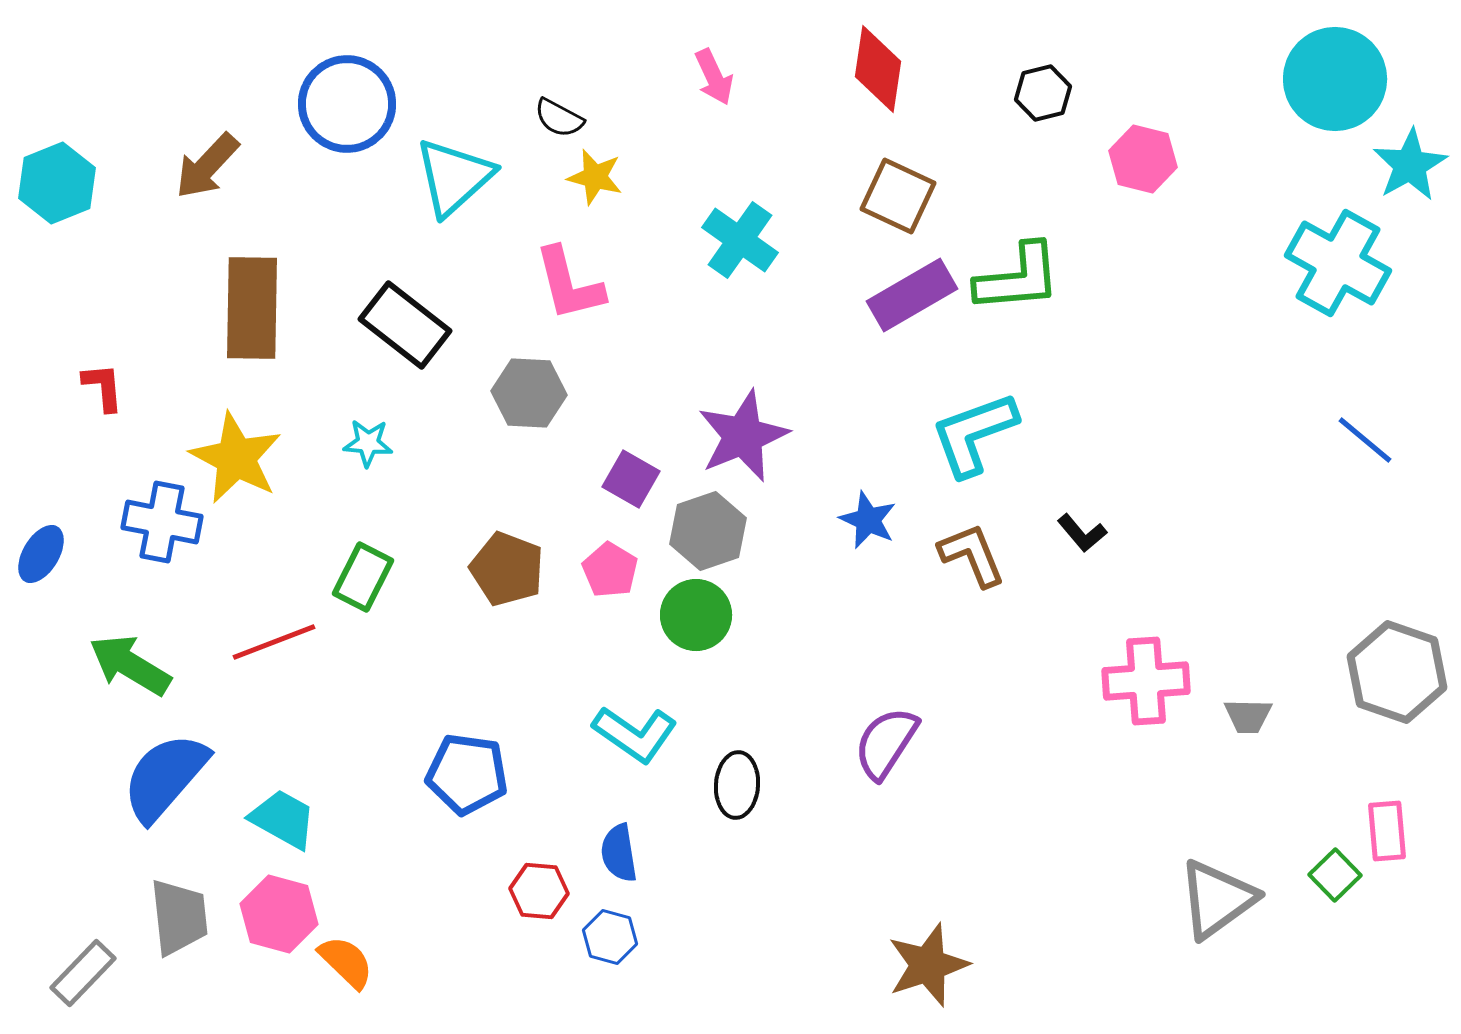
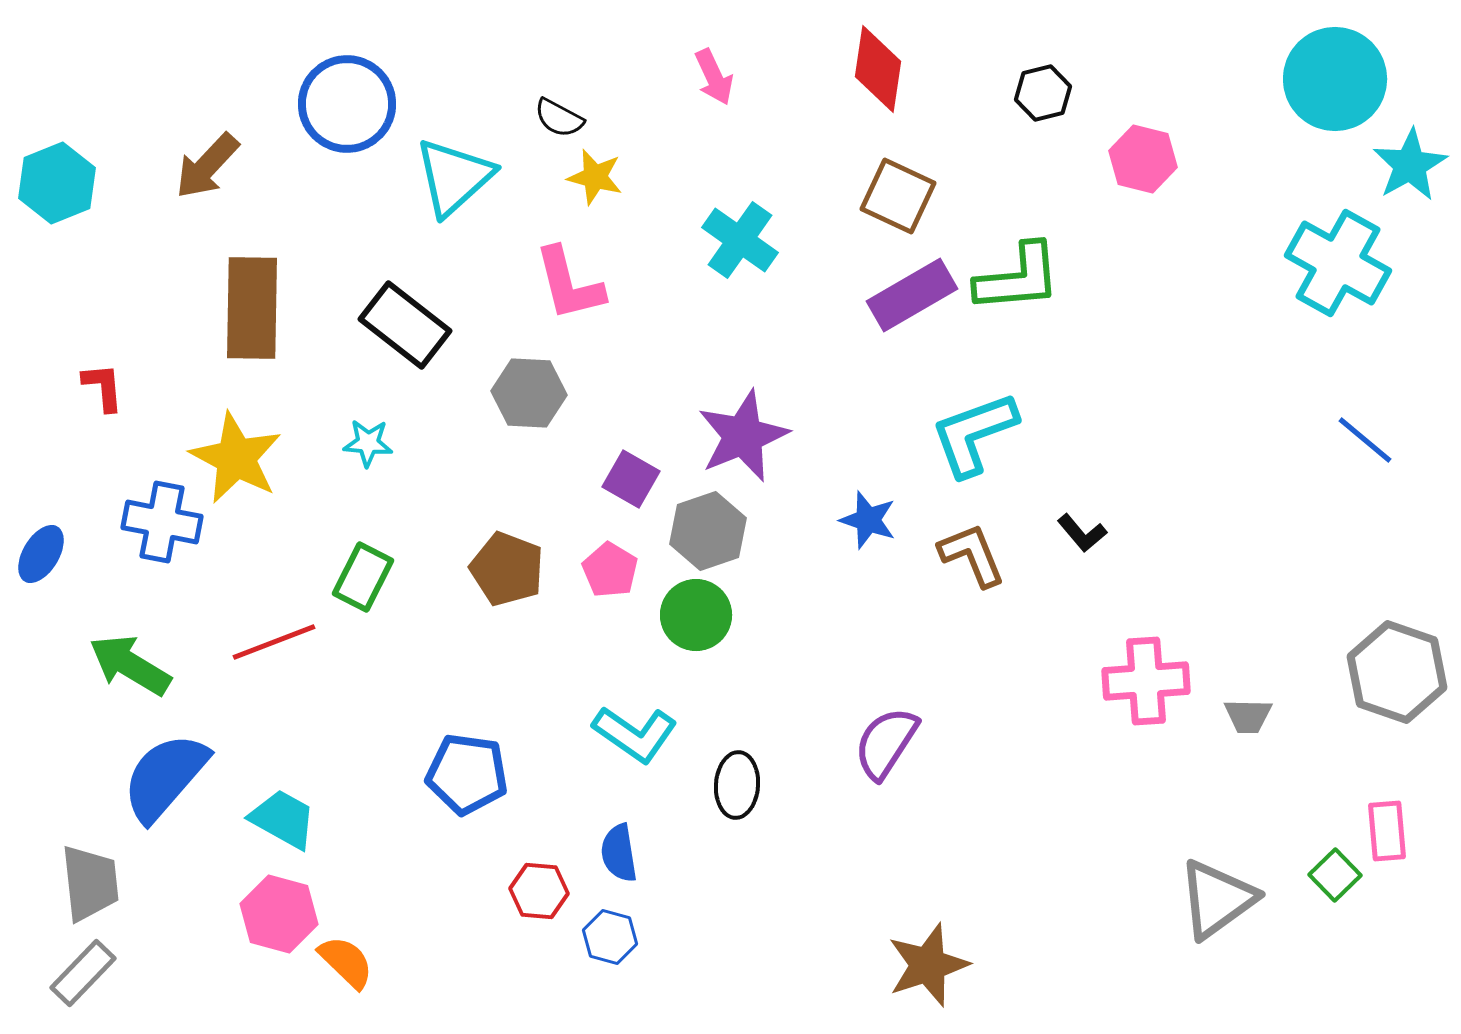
blue star at (868, 520): rotated 6 degrees counterclockwise
gray trapezoid at (179, 917): moved 89 px left, 34 px up
